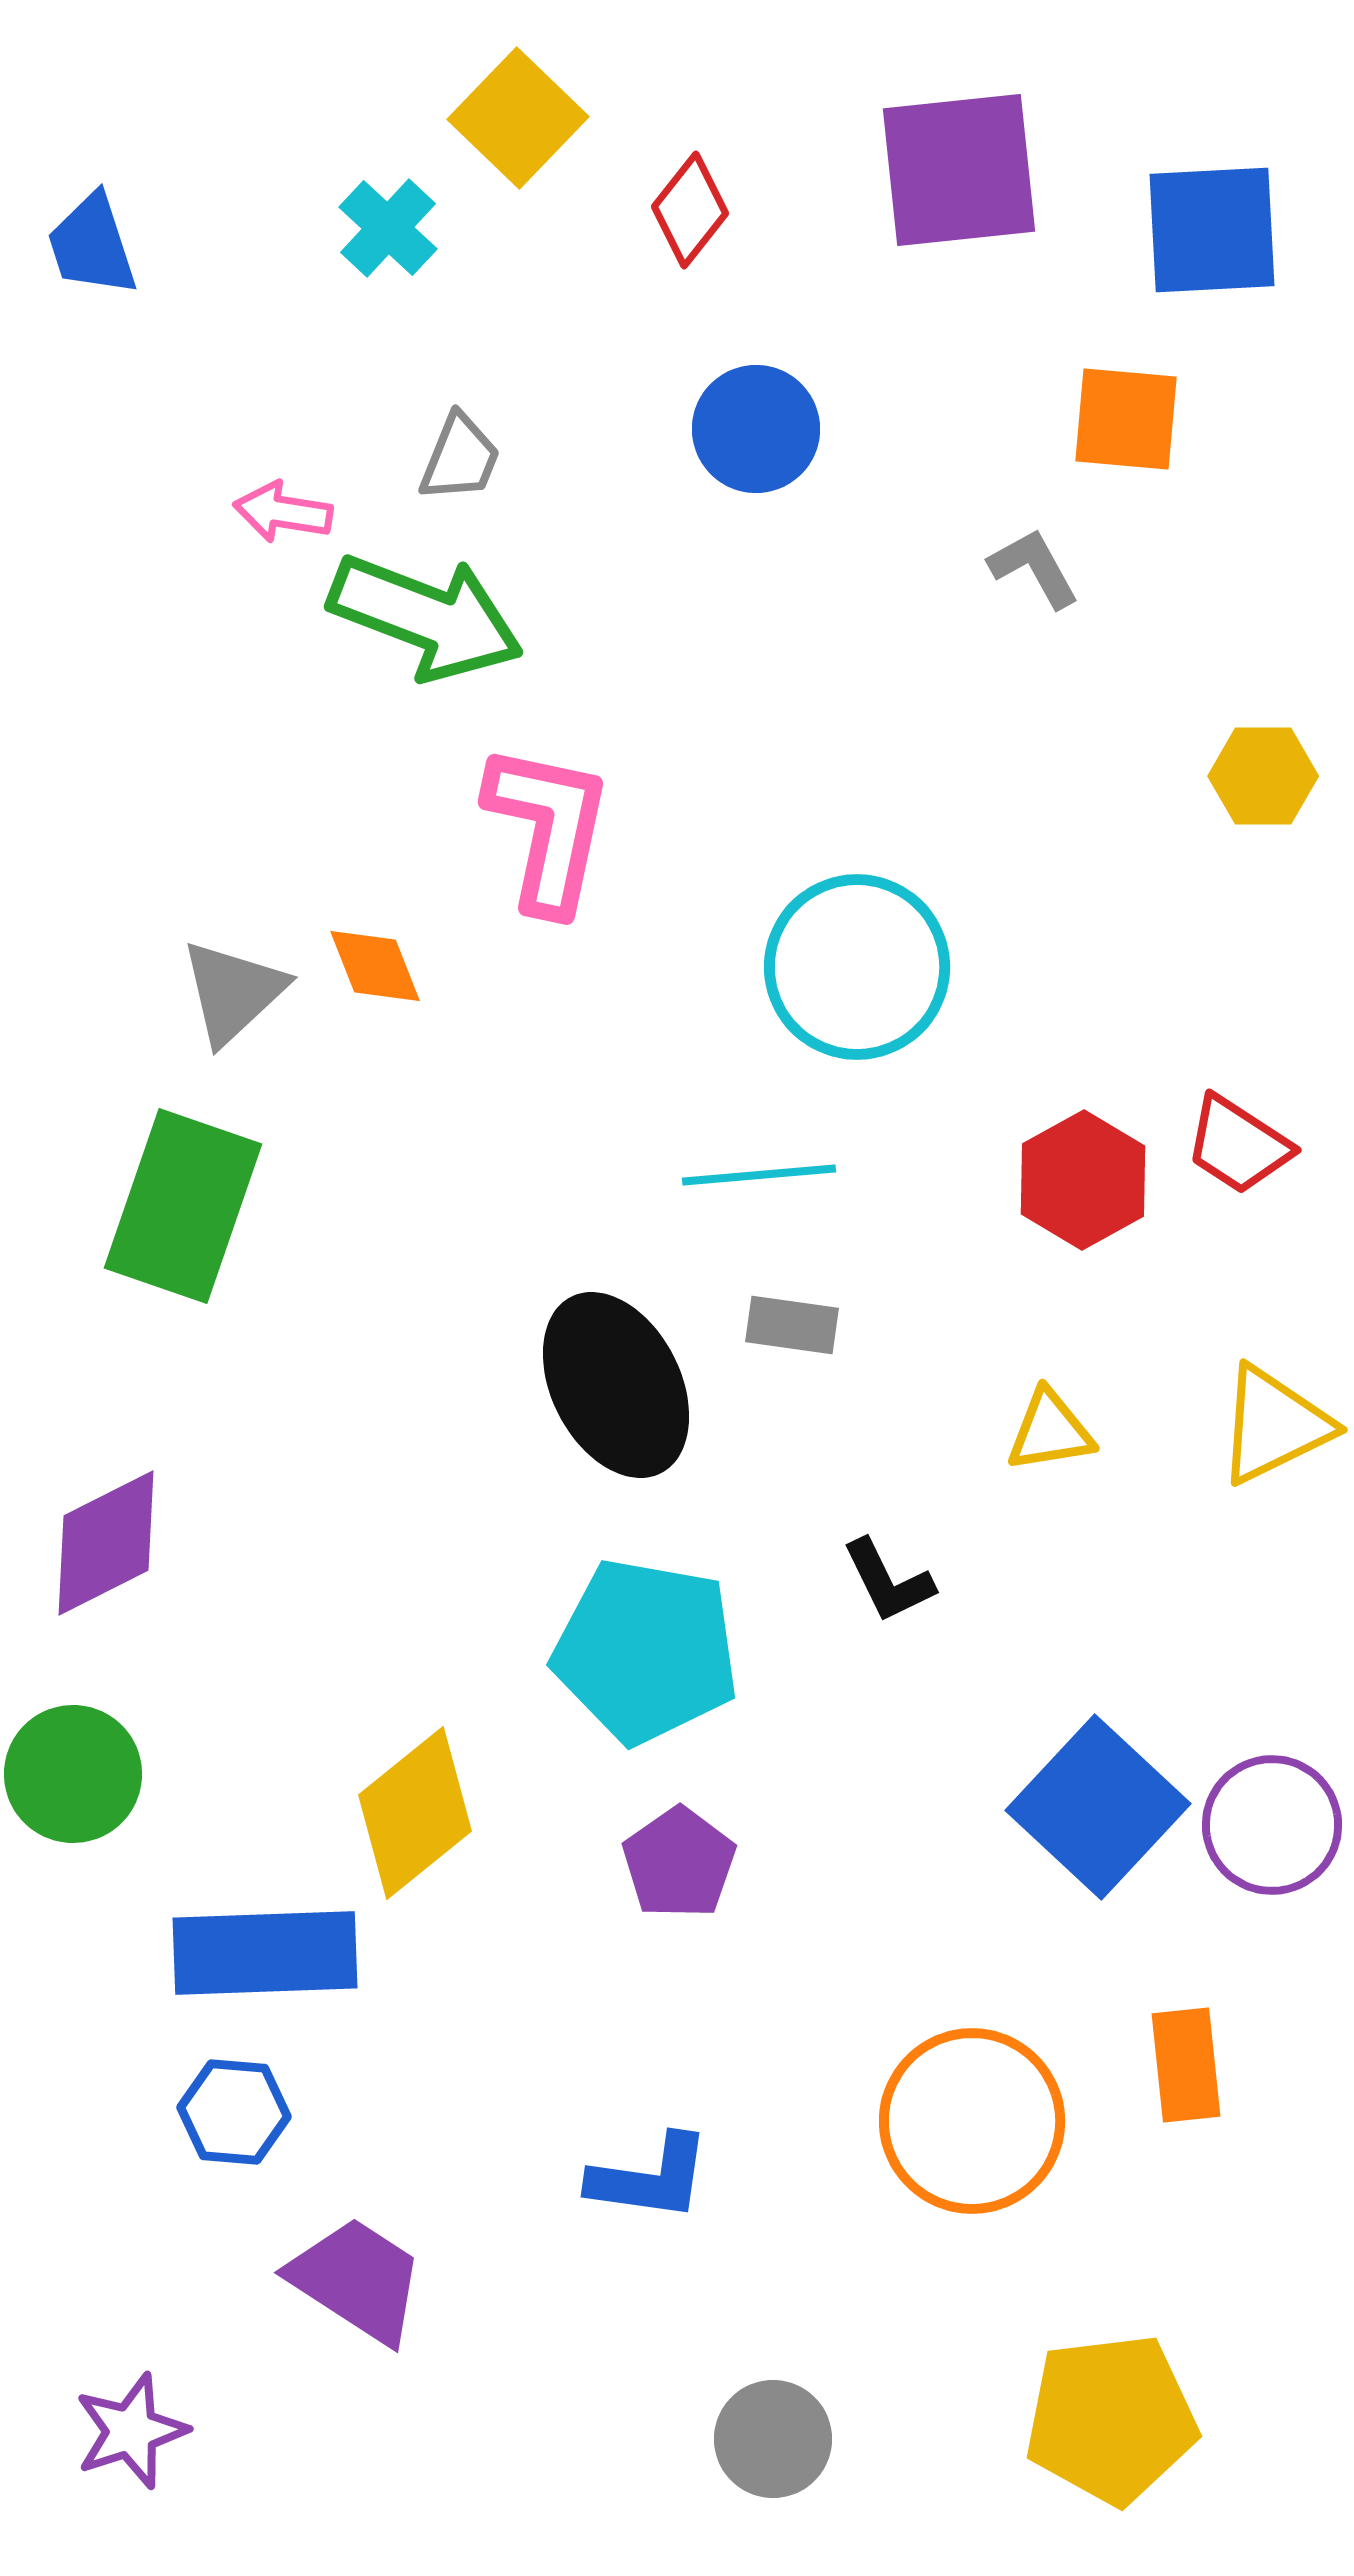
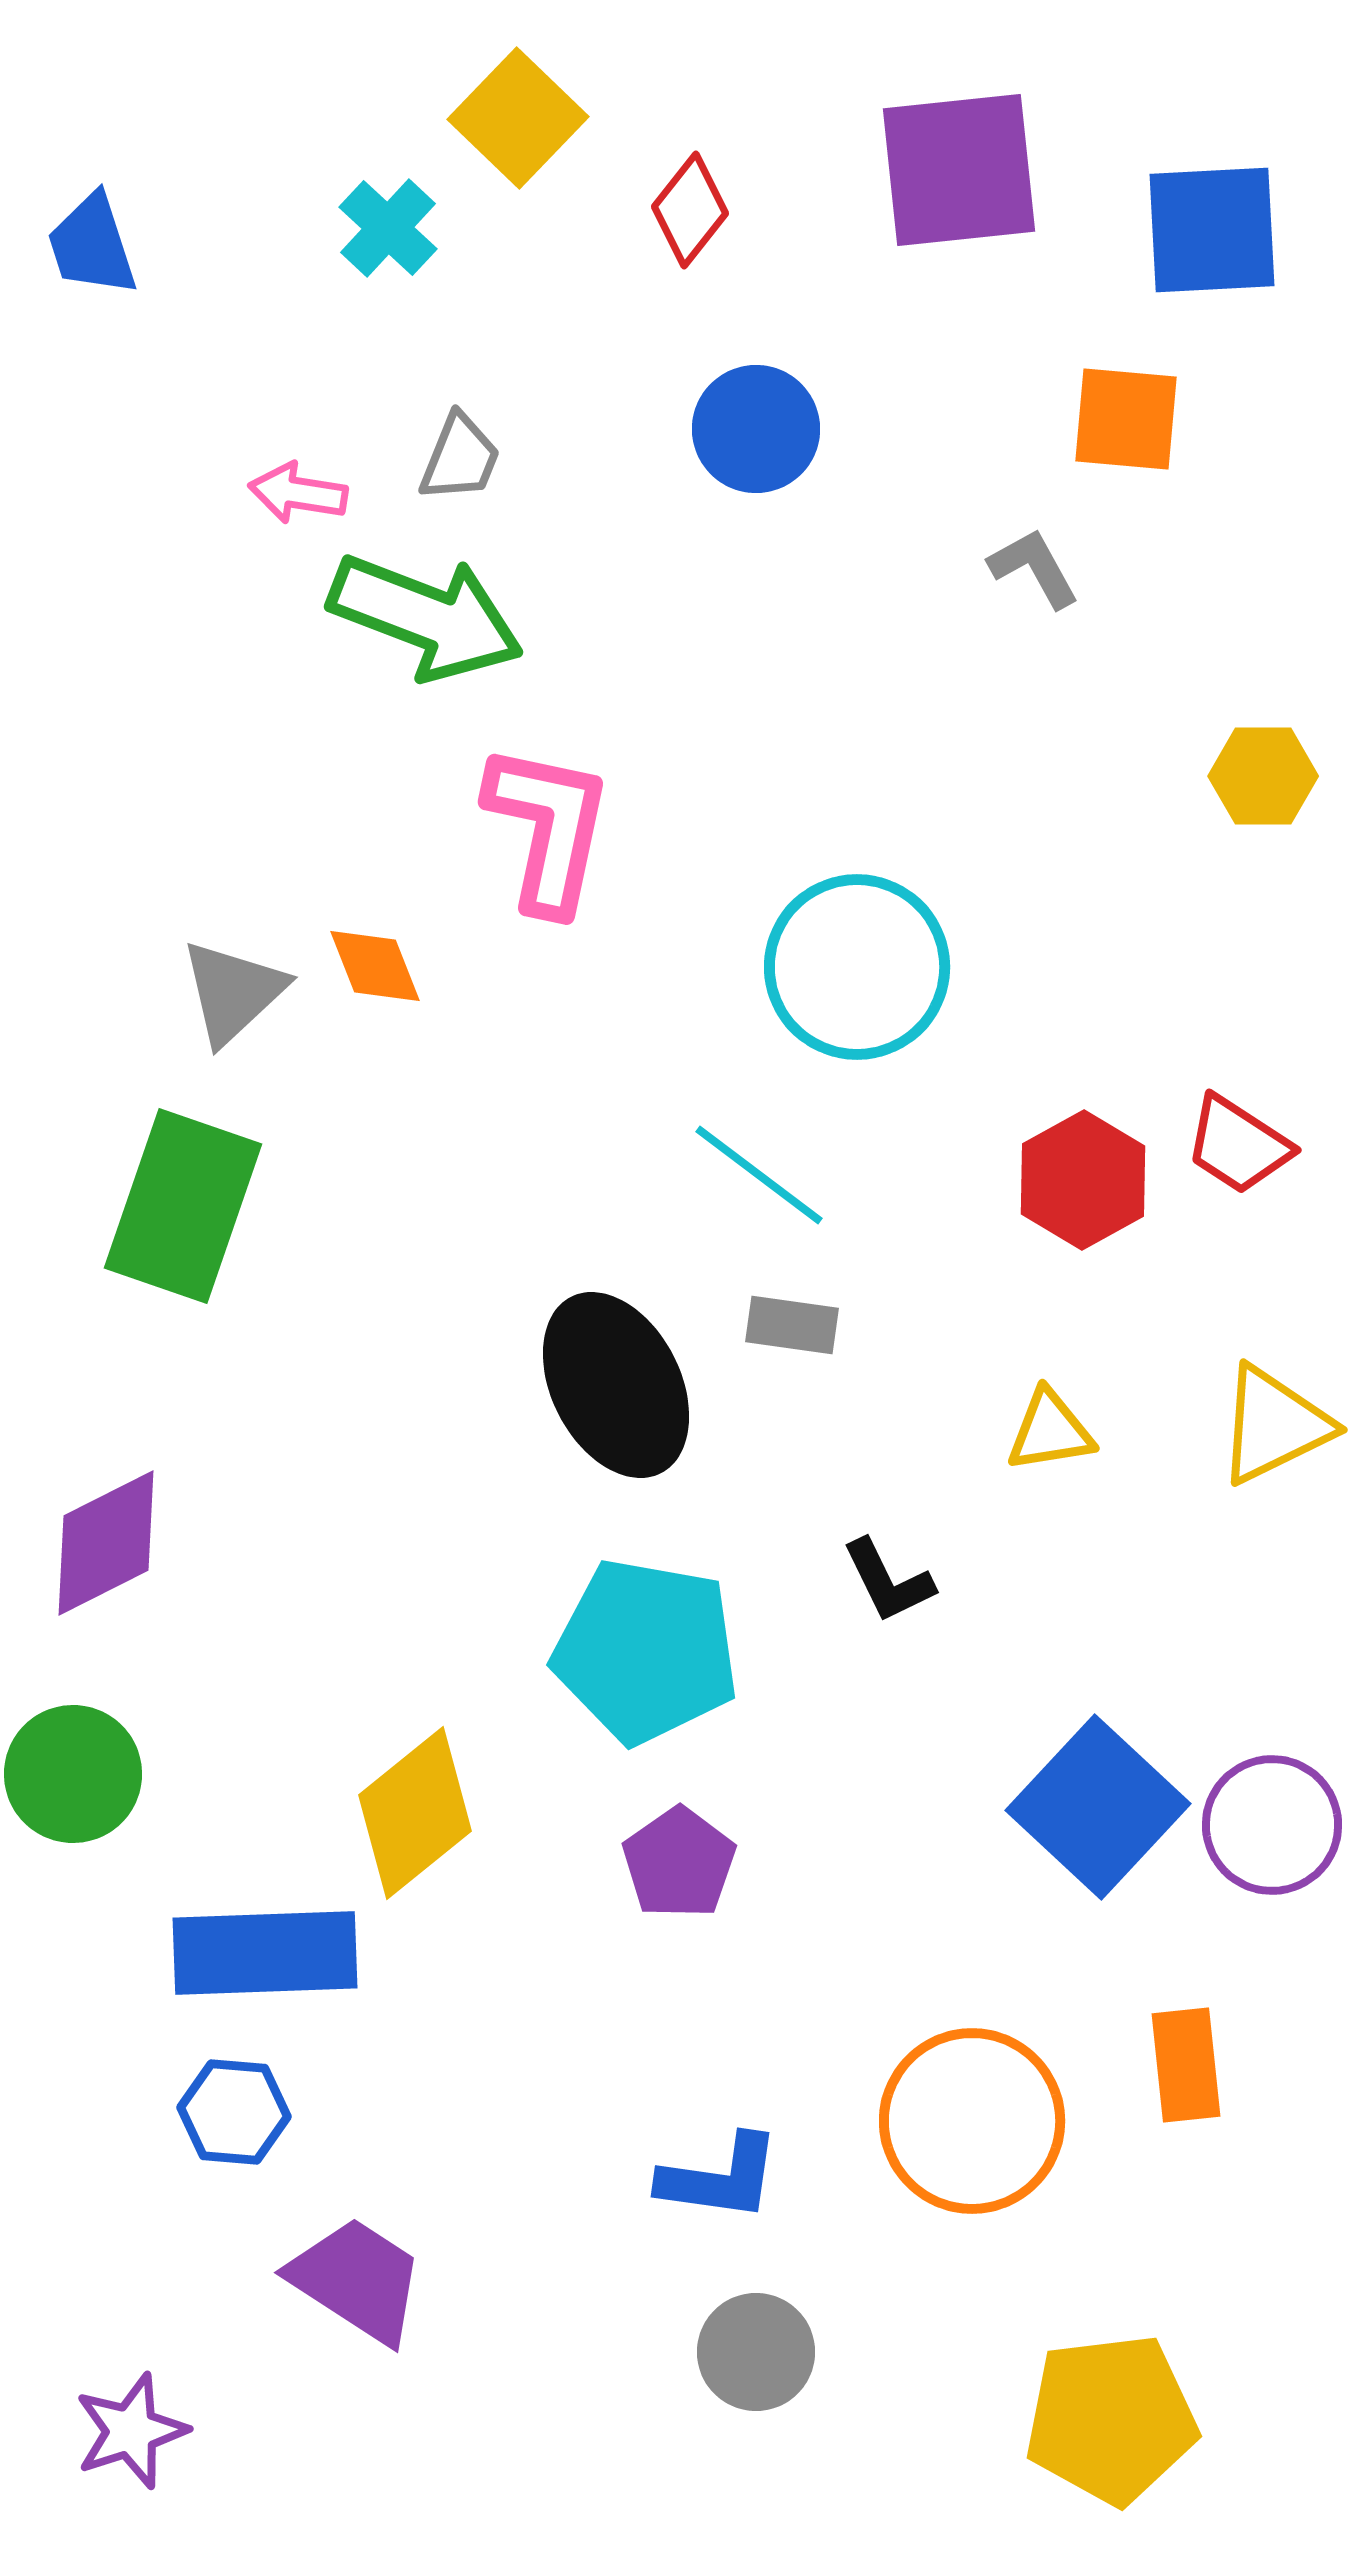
pink arrow at (283, 512): moved 15 px right, 19 px up
cyan line at (759, 1175): rotated 42 degrees clockwise
blue L-shape at (650, 2178): moved 70 px right
gray circle at (773, 2439): moved 17 px left, 87 px up
